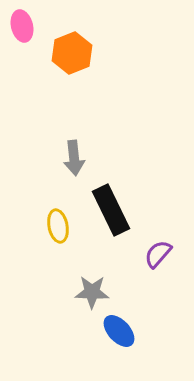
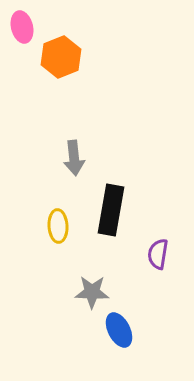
pink ellipse: moved 1 px down
orange hexagon: moved 11 px left, 4 px down
black rectangle: rotated 36 degrees clockwise
yellow ellipse: rotated 8 degrees clockwise
purple semicircle: rotated 32 degrees counterclockwise
blue ellipse: moved 1 px up; rotated 16 degrees clockwise
